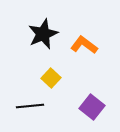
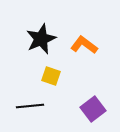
black star: moved 2 px left, 5 px down
yellow square: moved 2 px up; rotated 24 degrees counterclockwise
purple square: moved 1 px right, 2 px down; rotated 15 degrees clockwise
